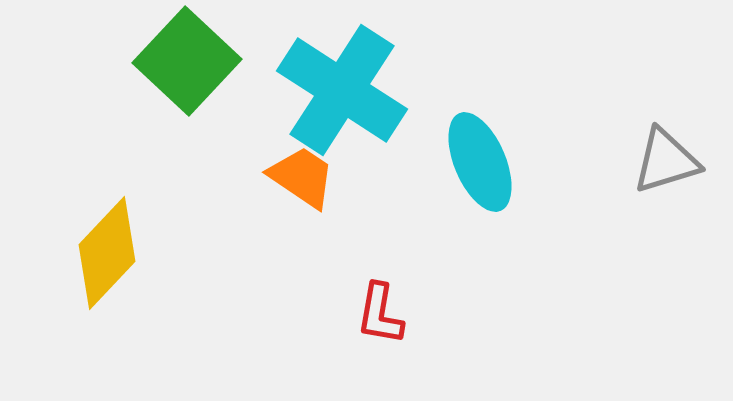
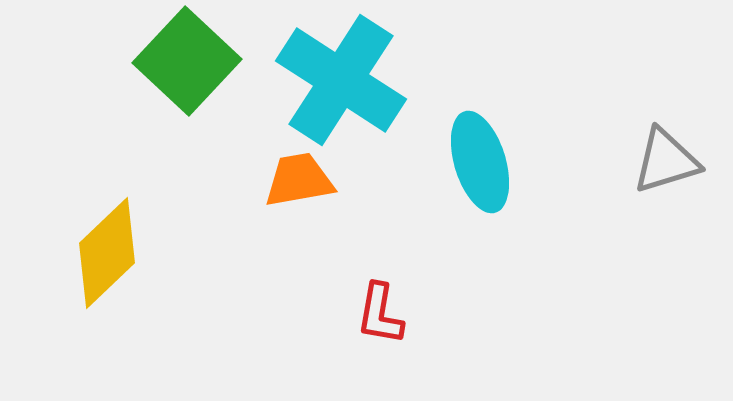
cyan cross: moved 1 px left, 10 px up
cyan ellipse: rotated 6 degrees clockwise
orange trapezoid: moved 3 px left, 3 px down; rotated 44 degrees counterclockwise
yellow diamond: rotated 3 degrees clockwise
